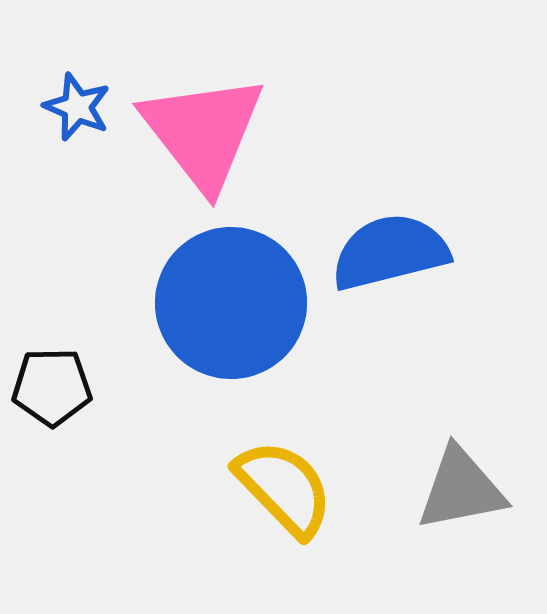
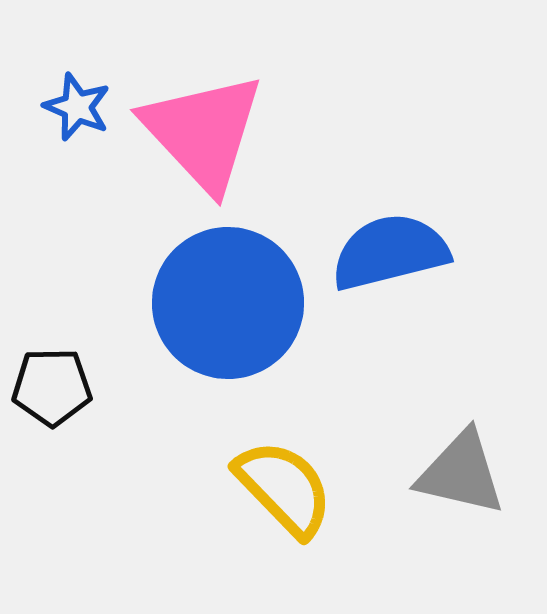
pink triangle: rotated 5 degrees counterclockwise
blue circle: moved 3 px left
gray triangle: moved 16 px up; rotated 24 degrees clockwise
